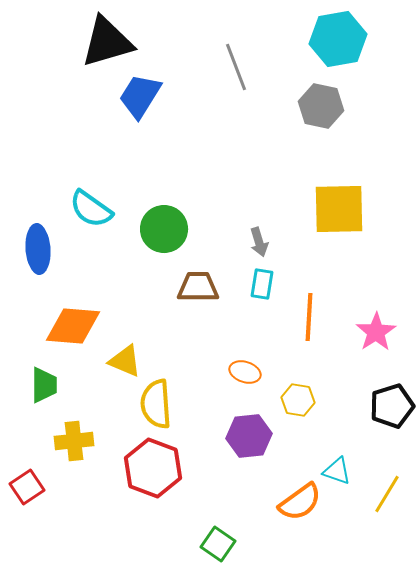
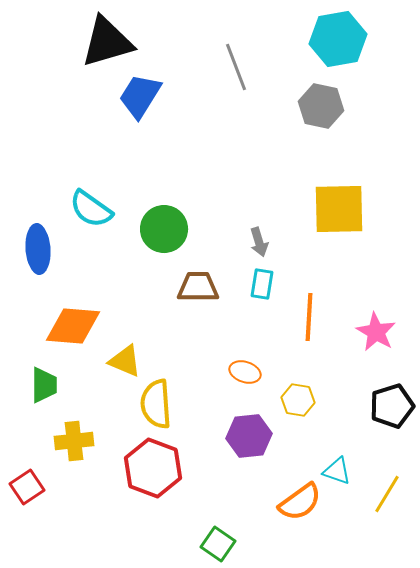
pink star: rotated 9 degrees counterclockwise
